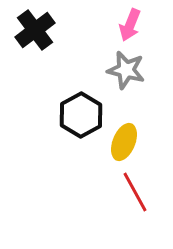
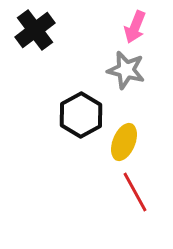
pink arrow: moved 5 px right, 2 px down
